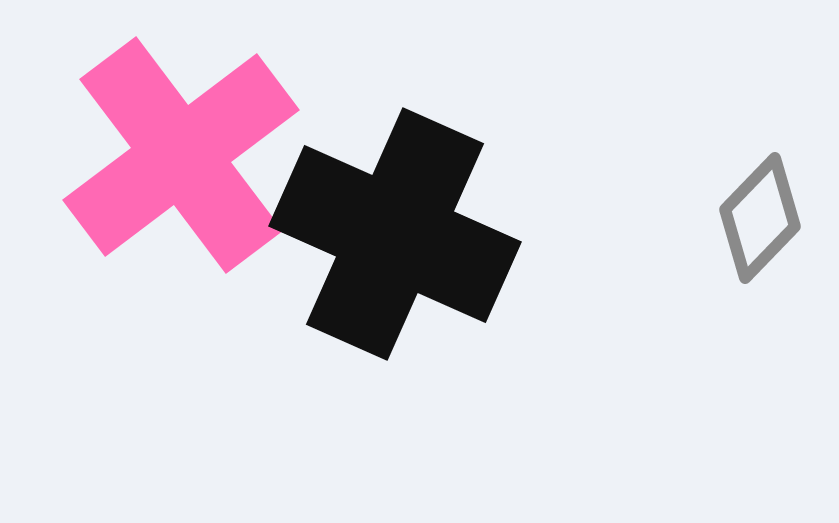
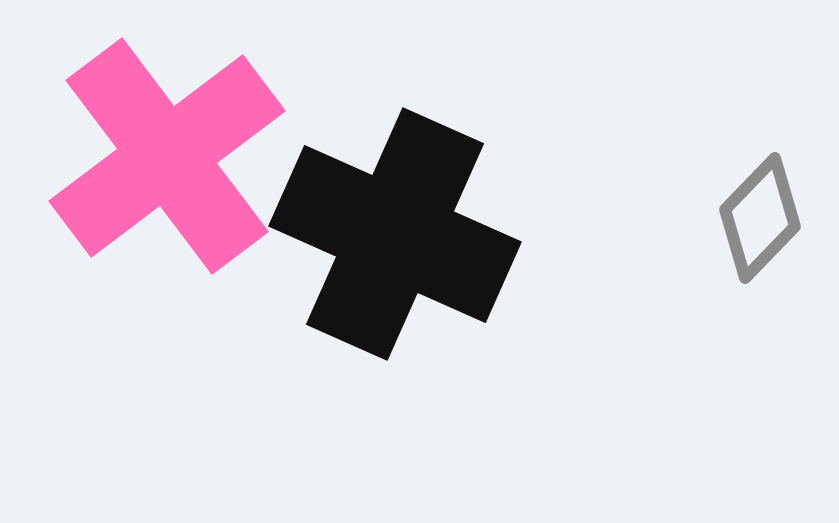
pink cross: moved 14 px left, 1 px down
